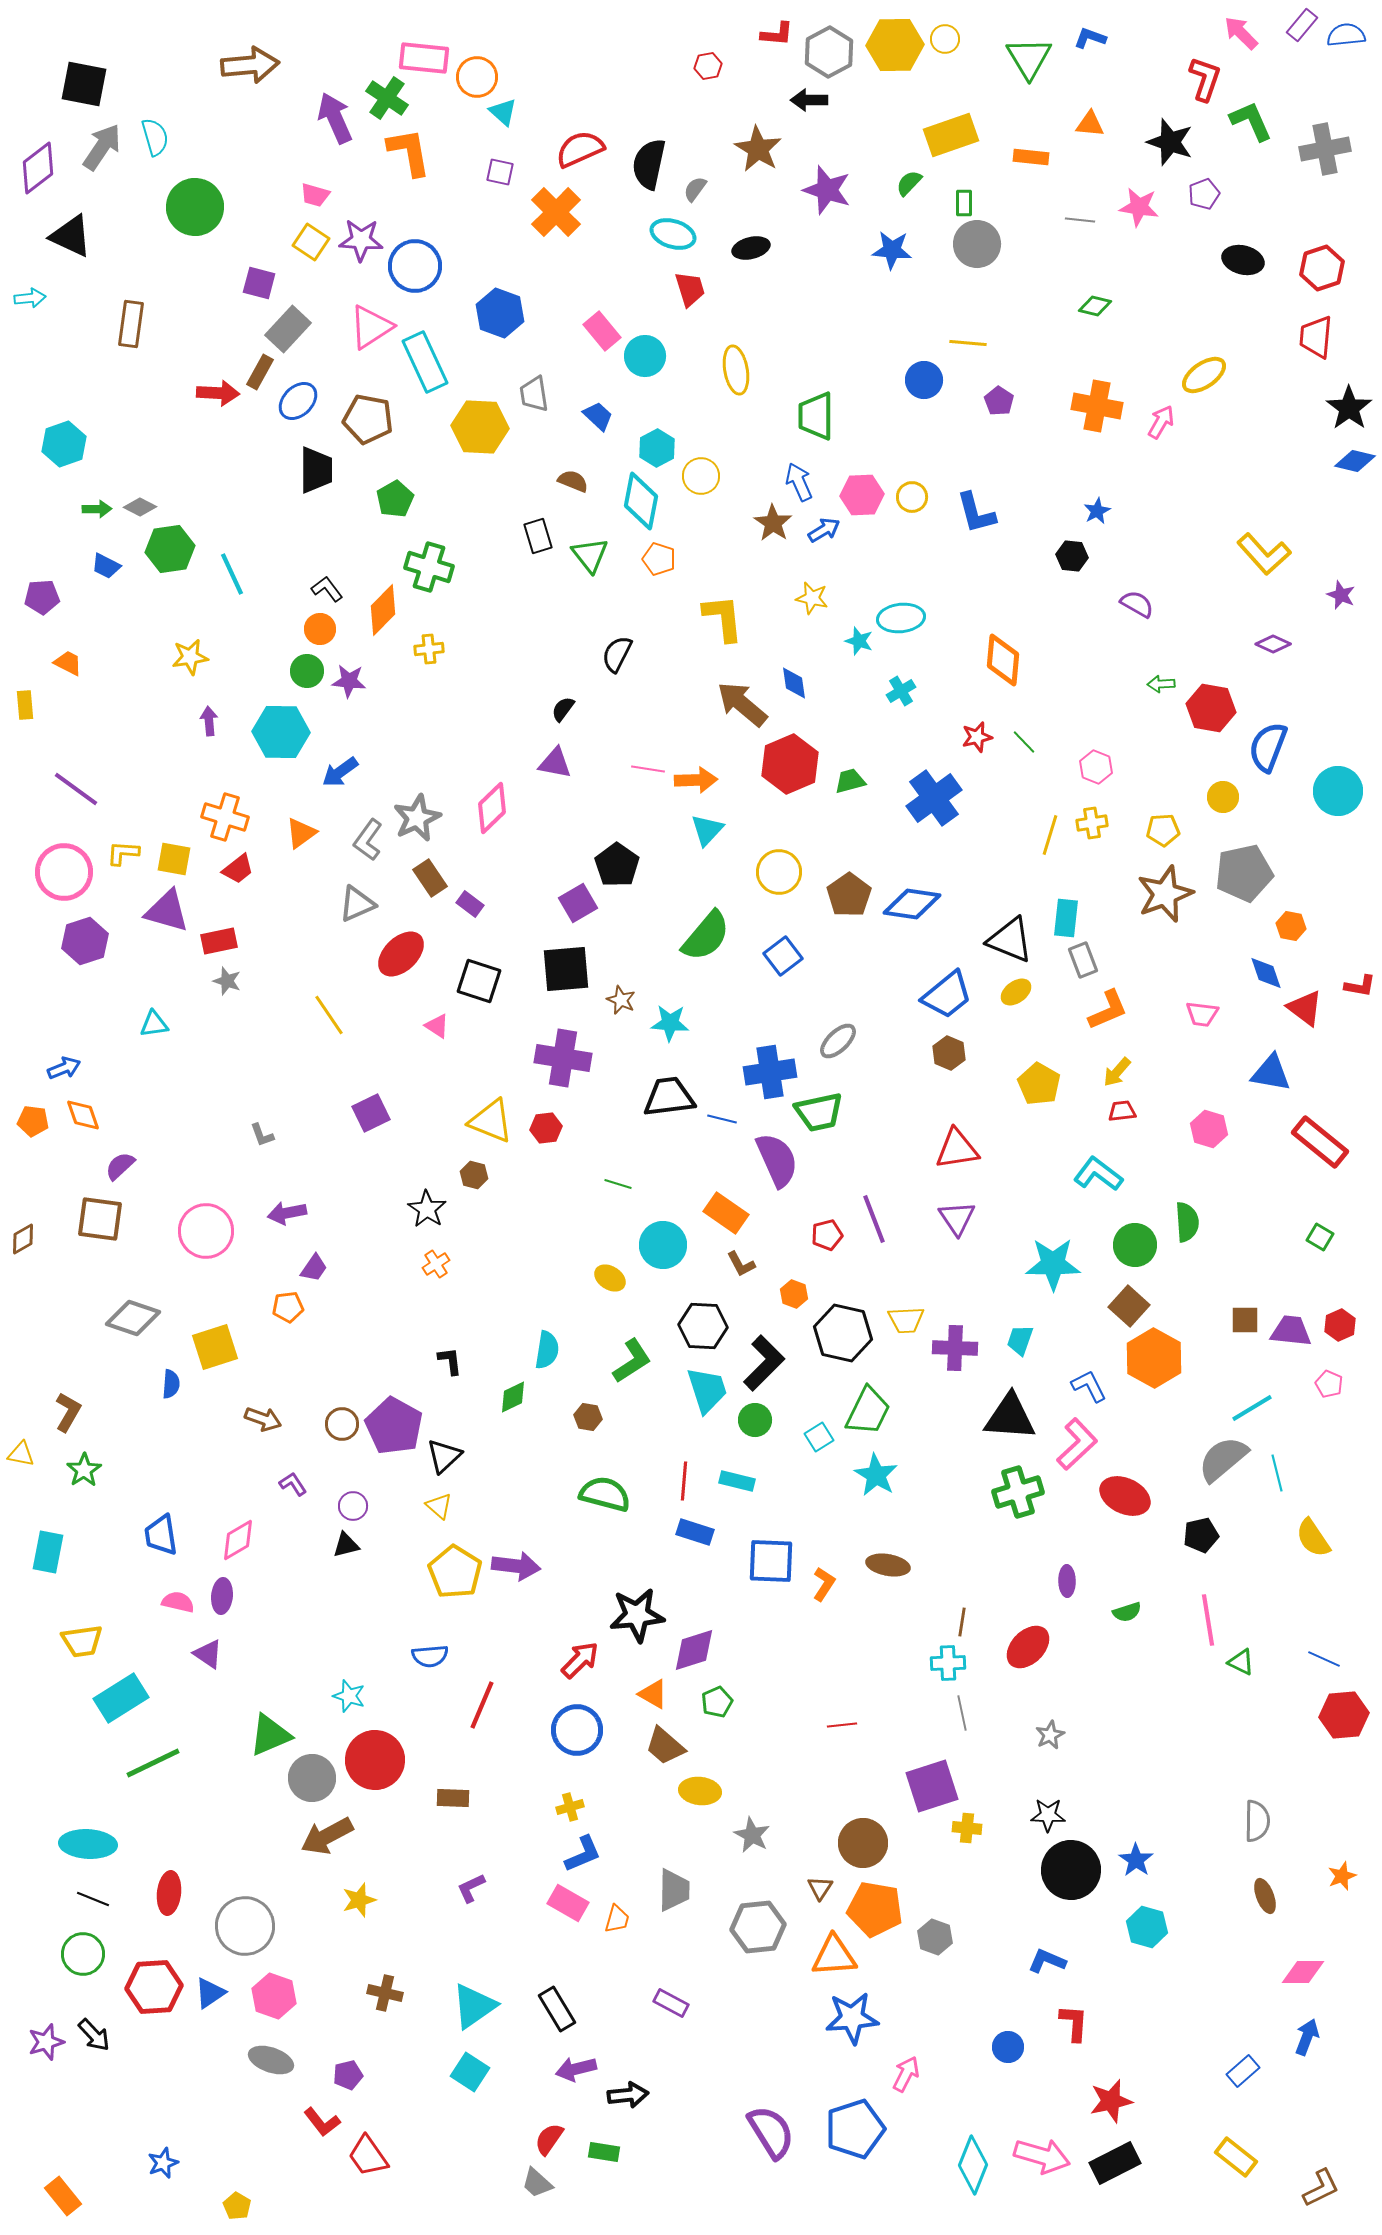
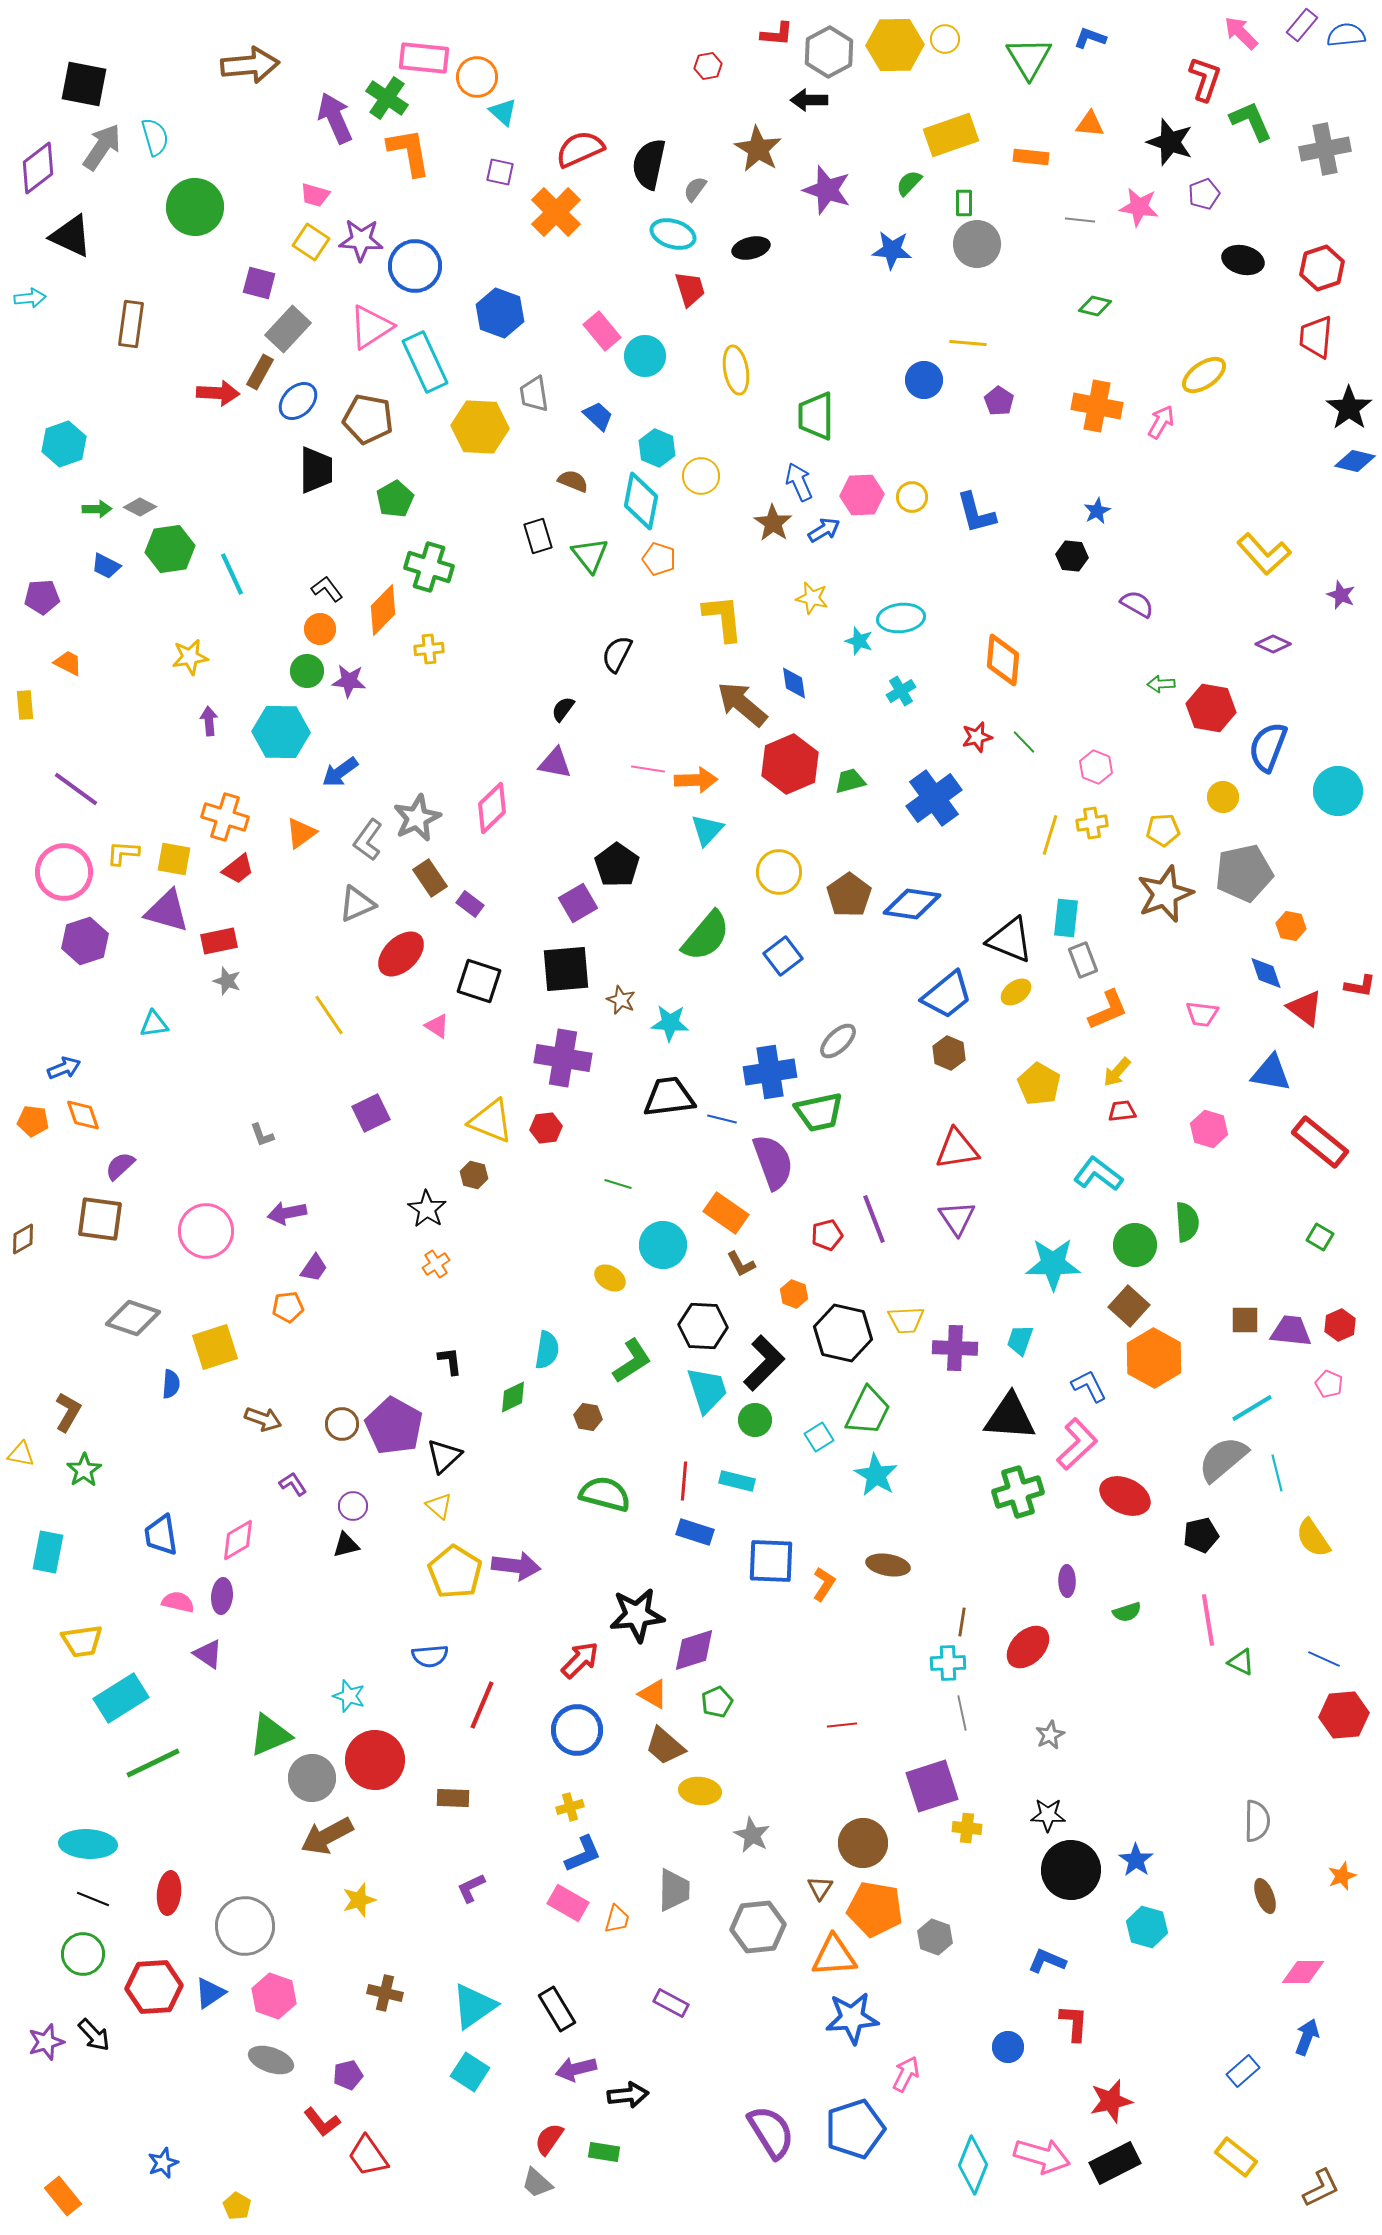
cyan hexagon at (657, 448): rotated 9 degrees counterclockwise
purple semicircle at (777, 1160): moved 4 px left, 2 px down; rotated 4 degrees clockwise
